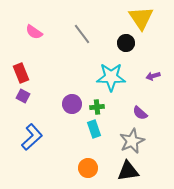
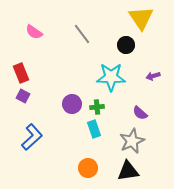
black circle: moved 2 px down
